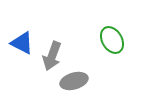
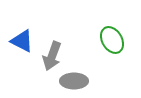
blue triangle: moved 2 px up
gray ellipse: rotated 16 degrees clockwise
